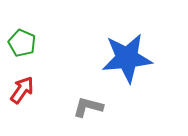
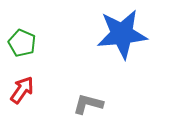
blue star: moved 5 px left, 24 px up
gray L-shape: moved 3 px up
